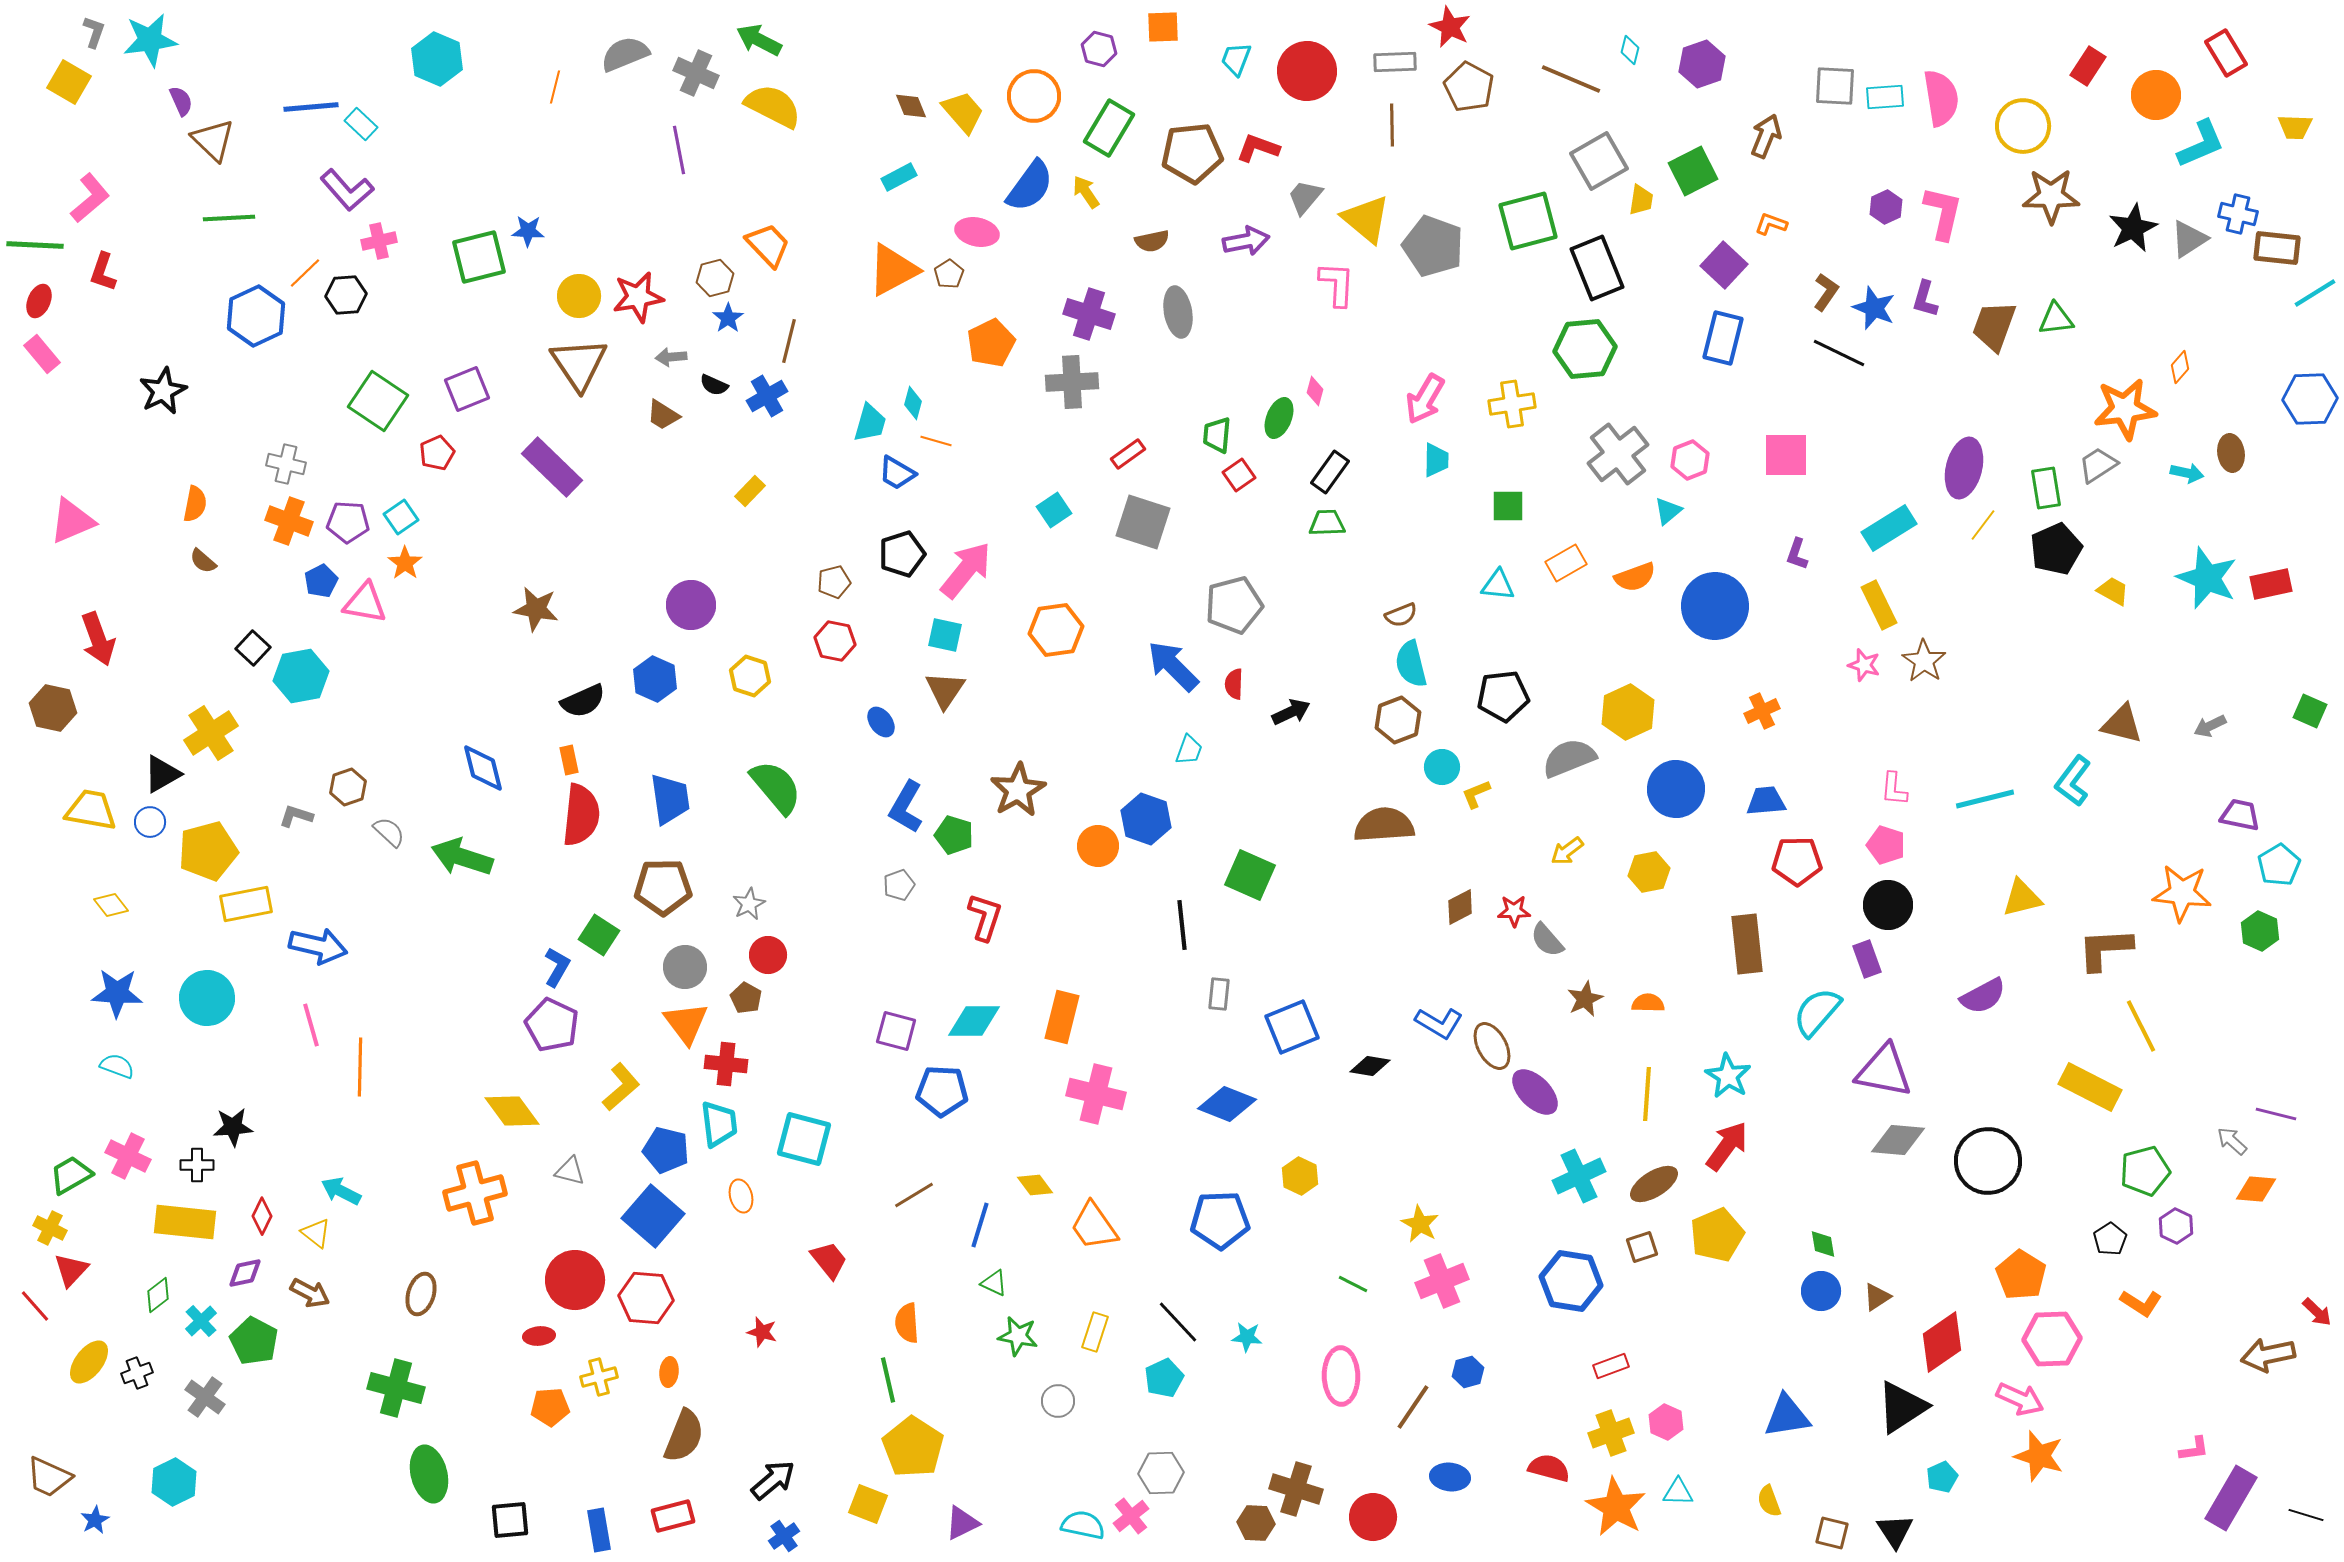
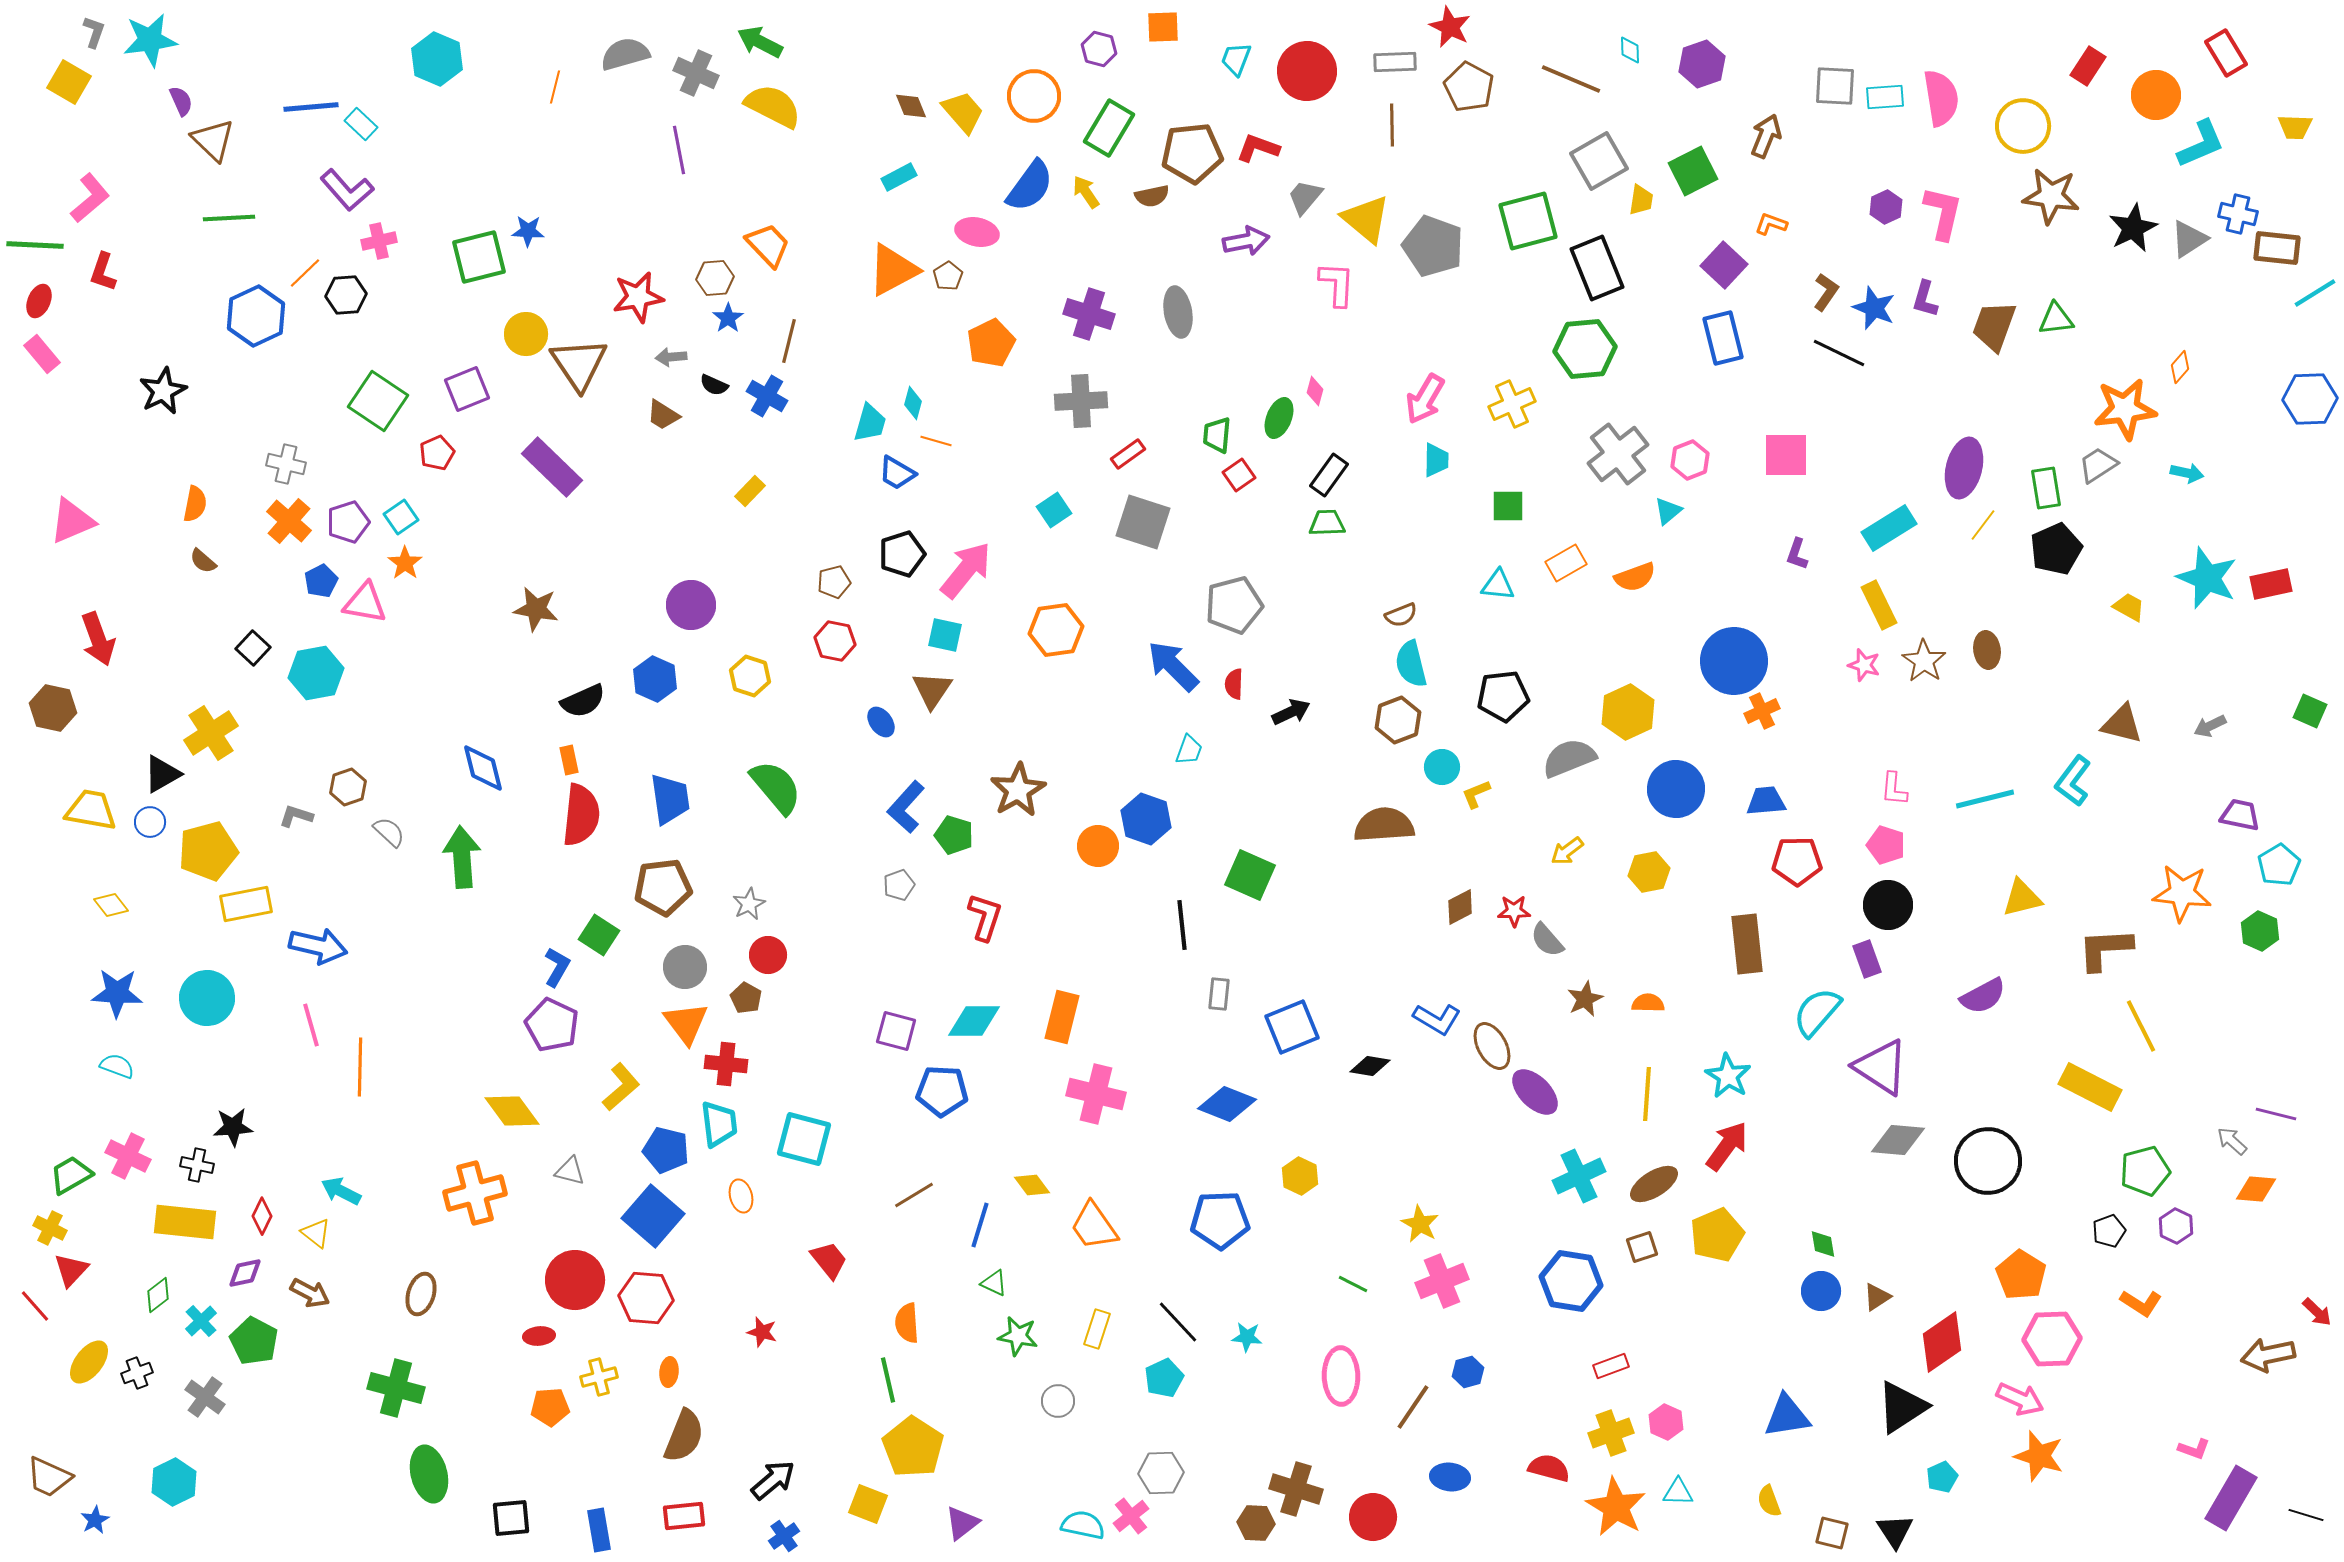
green arrow at (759, 40): moved 1 px right, 2 px down
cyan diamond at (1630, 50): rotated 16 degrees counterclockwise
gray semicircle at (625, 54): rotated 6 degrees clockwise
brown star at (2051, 196): rotated 8 degrees clockwise
brown semicircle at (1152, 241): moved 45 px up
brown pentagon at (949, 274): moved 1 px left, 2 px down
brown hexagon at (715, 278): rotated 9 degrees clockwise
yellow circle at (579, 296): moved 53 px left, 38 px down
blue rectangle at (1723, 338): rotated 28 degrees counterclockwise
gray cross at (1072, 382): moved 9 px right, 19 px down
blue cross at (767, 396): rotated 30 degrees counterclockwise
yellow cross at (1512, 404): rotated 15 degrees counterclockwise
brown ellipse at (2231, 453): moved 244 px left, 197 px down
black rectangle at (1330, 472): moved 1 px left, 3 px down
orange cross at (289, 521): rotated 21 degrees clockwise
purple pentagon at (348, 522): rotated 21 degrees counterclockwise
yellow trapezoid at (2113, 591): moved 16 px right, 16 px down
blue circle at (1715, 606): moved 19 px right, 55 px down
cyan hexagon at (301, 676): moved 15 px right, 3 px up
brown triangle at (945, 690): moved 13 px left
blue L-shape at (906, 807): rotated 12 degrees clockwise
green arrow at (462, 857): rotated 68 degrees clockwise
brown pentagon at (663, 887): rotated 6 degrees counterclockwise
blue L-shape at (1439, 1023): moved 2 px left, 4 px up
purple triangle at (1884, 1071): moved 3 px left, 4 px up; rotated 22 degrees clockwise
black cross at (197, 1165): rotated 12 degrees clockwise
yellow diamond at (1035, 1185): moved 3 px left
black pentagon at (2110, 1239): moved 1 px left, 8 px up; rotated 12 degrees clockwise
yellow rectangle at (1095, 1332): moved 2 px right, 3 px up
pink L-shape at (2194, 1449): rotated 28 degrees clockwise
red rectangle at (673, 1516): moved 11 px right; rotated 9 degrees clockwise
black square at (510, 1520): moved 1 px right, 2 px up
purple triangle at (962, 1523): rotated 12 degrees counterclockwise
